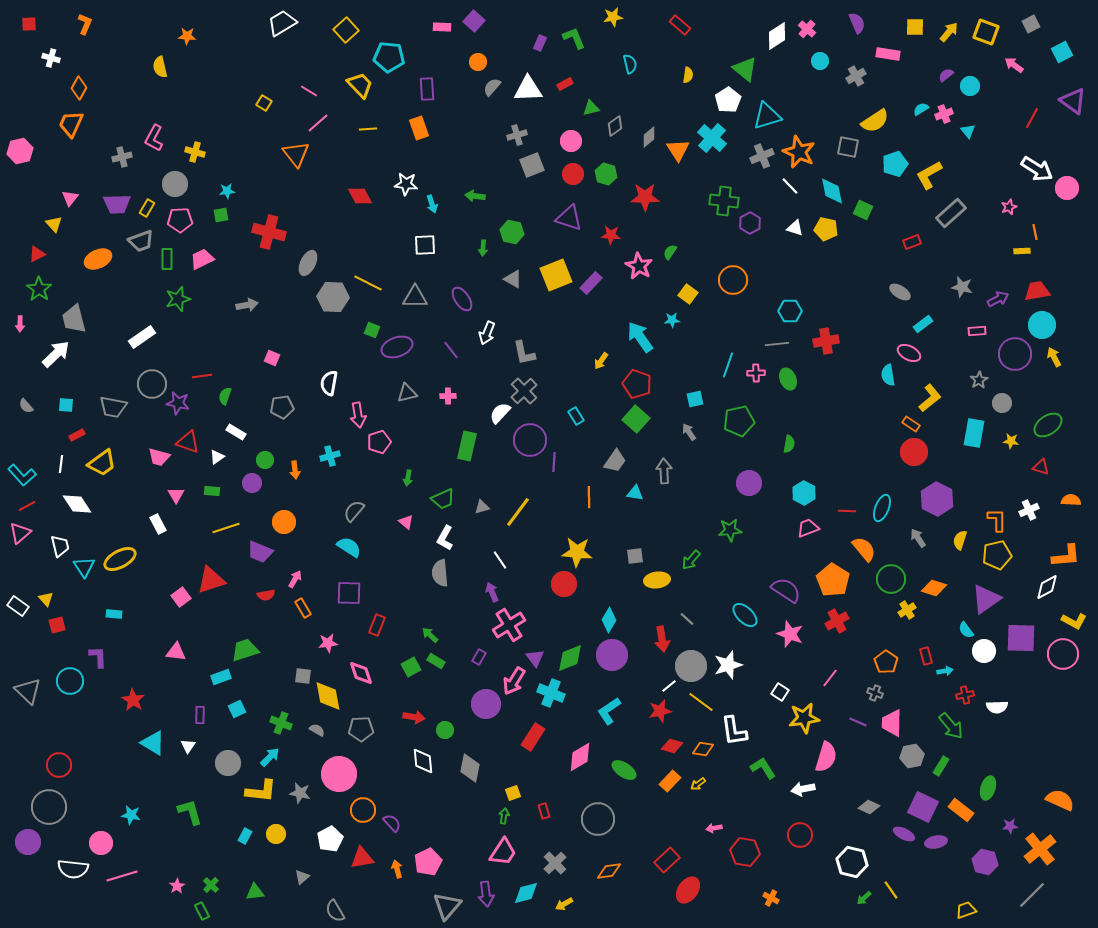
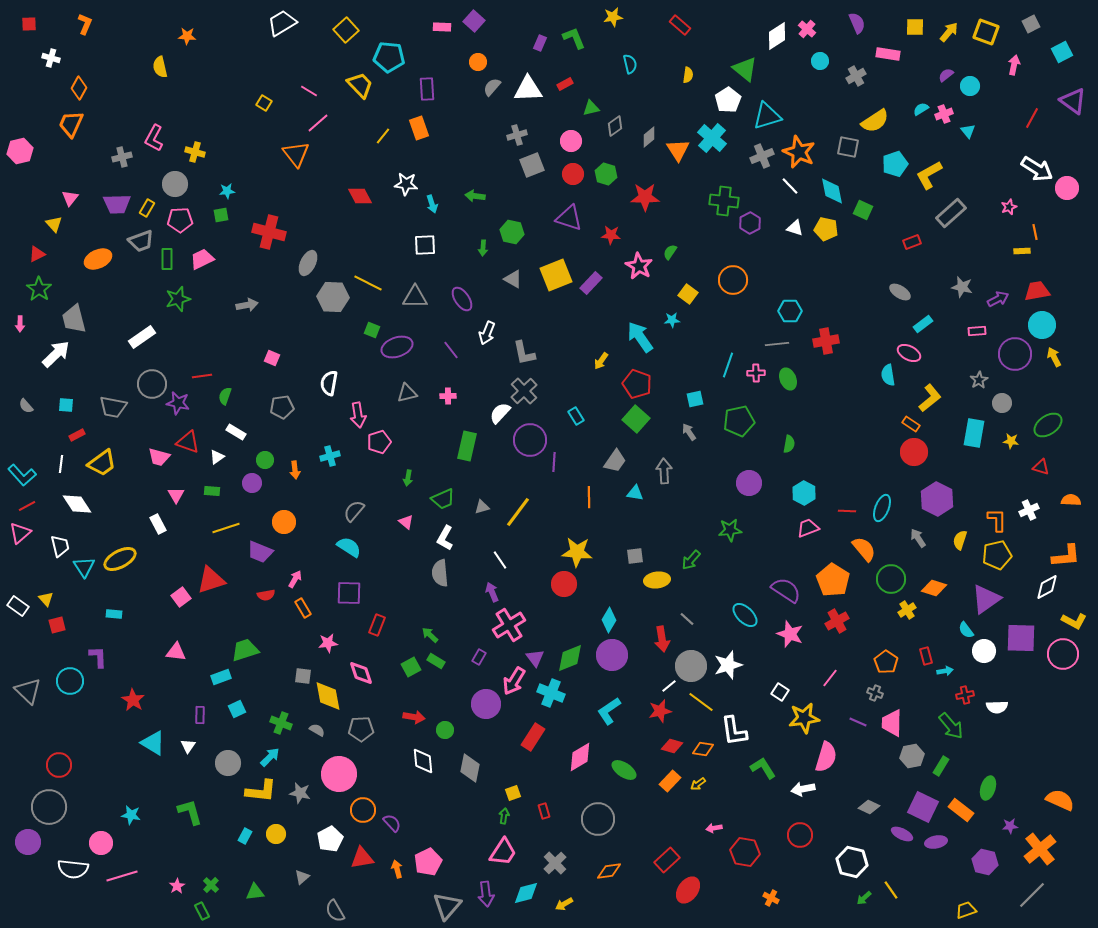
pink arrow at (1014, 65): rotated 66 degrees clockwise
yellow line at (368, 129): moved 15 px right, 7 px down; rotated 48 degrees counterclockwise
purple ellipse at (904, 834): moved 2 px left
